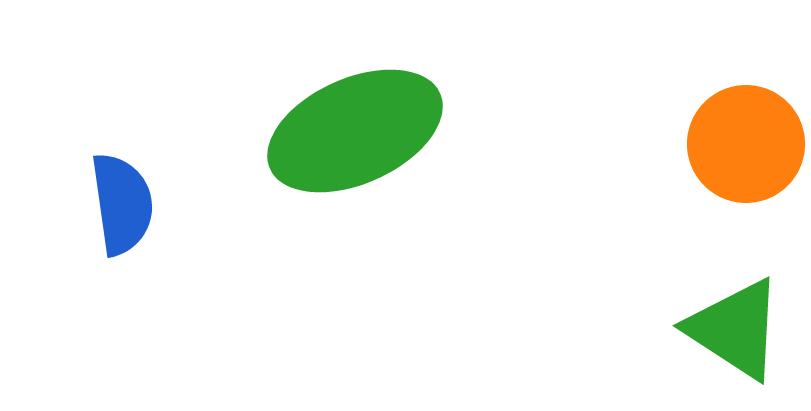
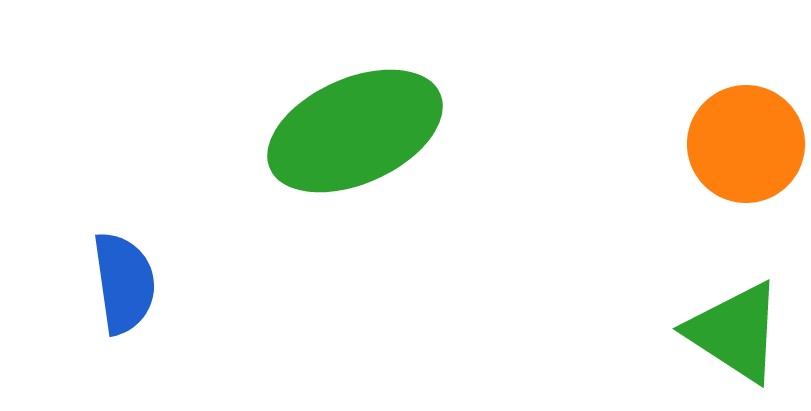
blue semicircle: moved 2 px right, 79 px down
green triangle: moved 3 px down
